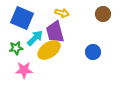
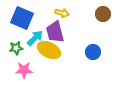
yellow ellipse: rotated 60 degrees clockwise
